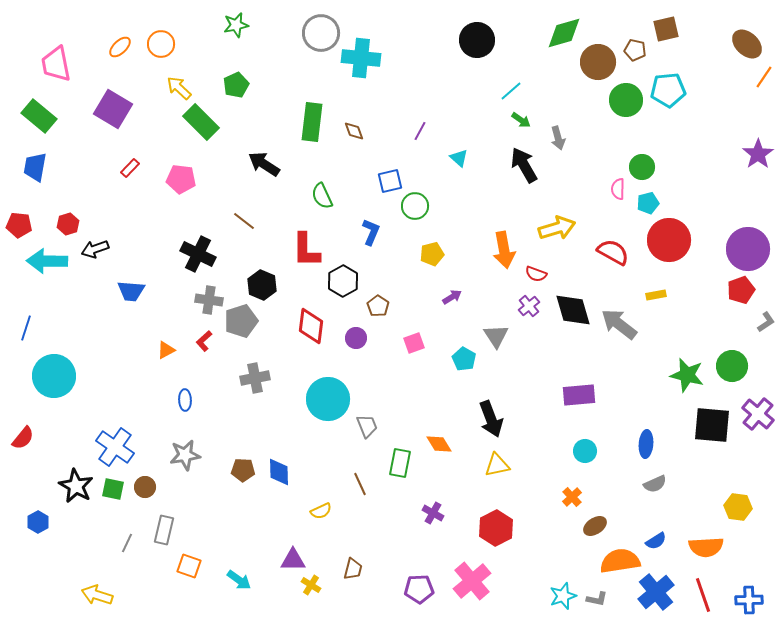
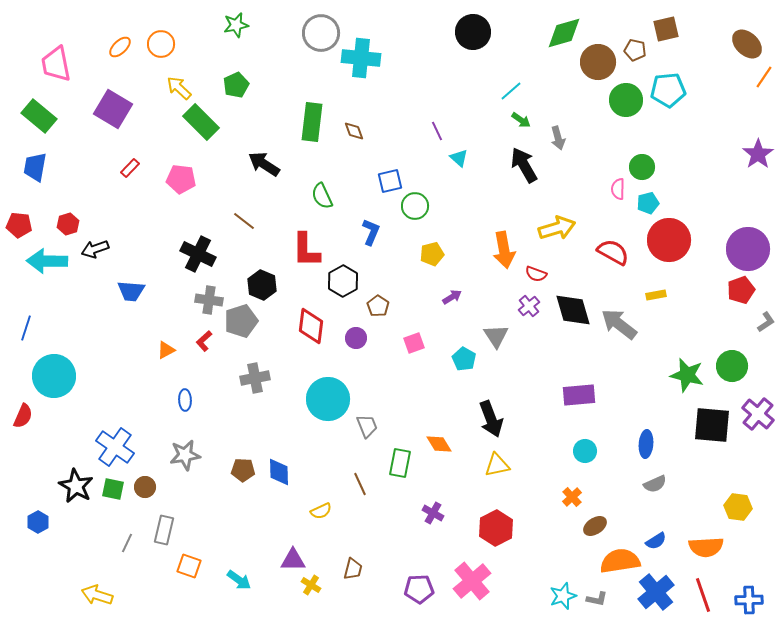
black circle at (477, 40): moved 4 px left, 8 px up
purple line at (420, 131): moved 17 px right; rotated 54 degrees counterclockwise
red semicircle at (23, 438): moved 22 px up; rotated 15 degrees counterclockwise
